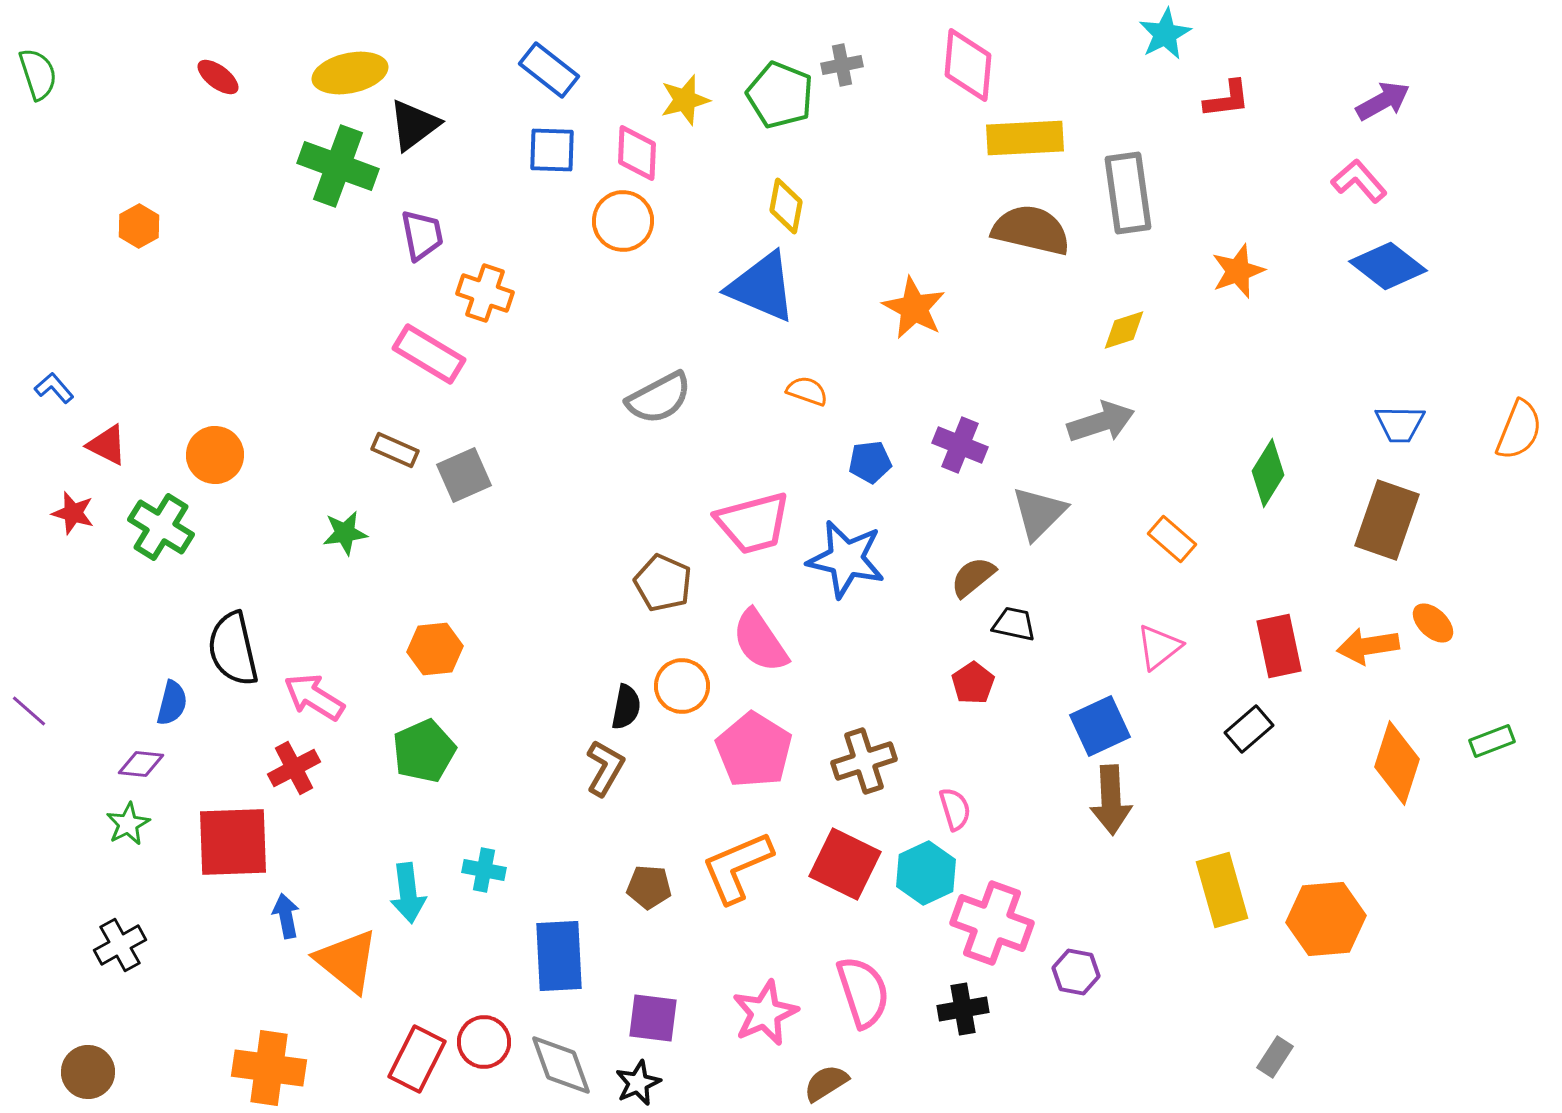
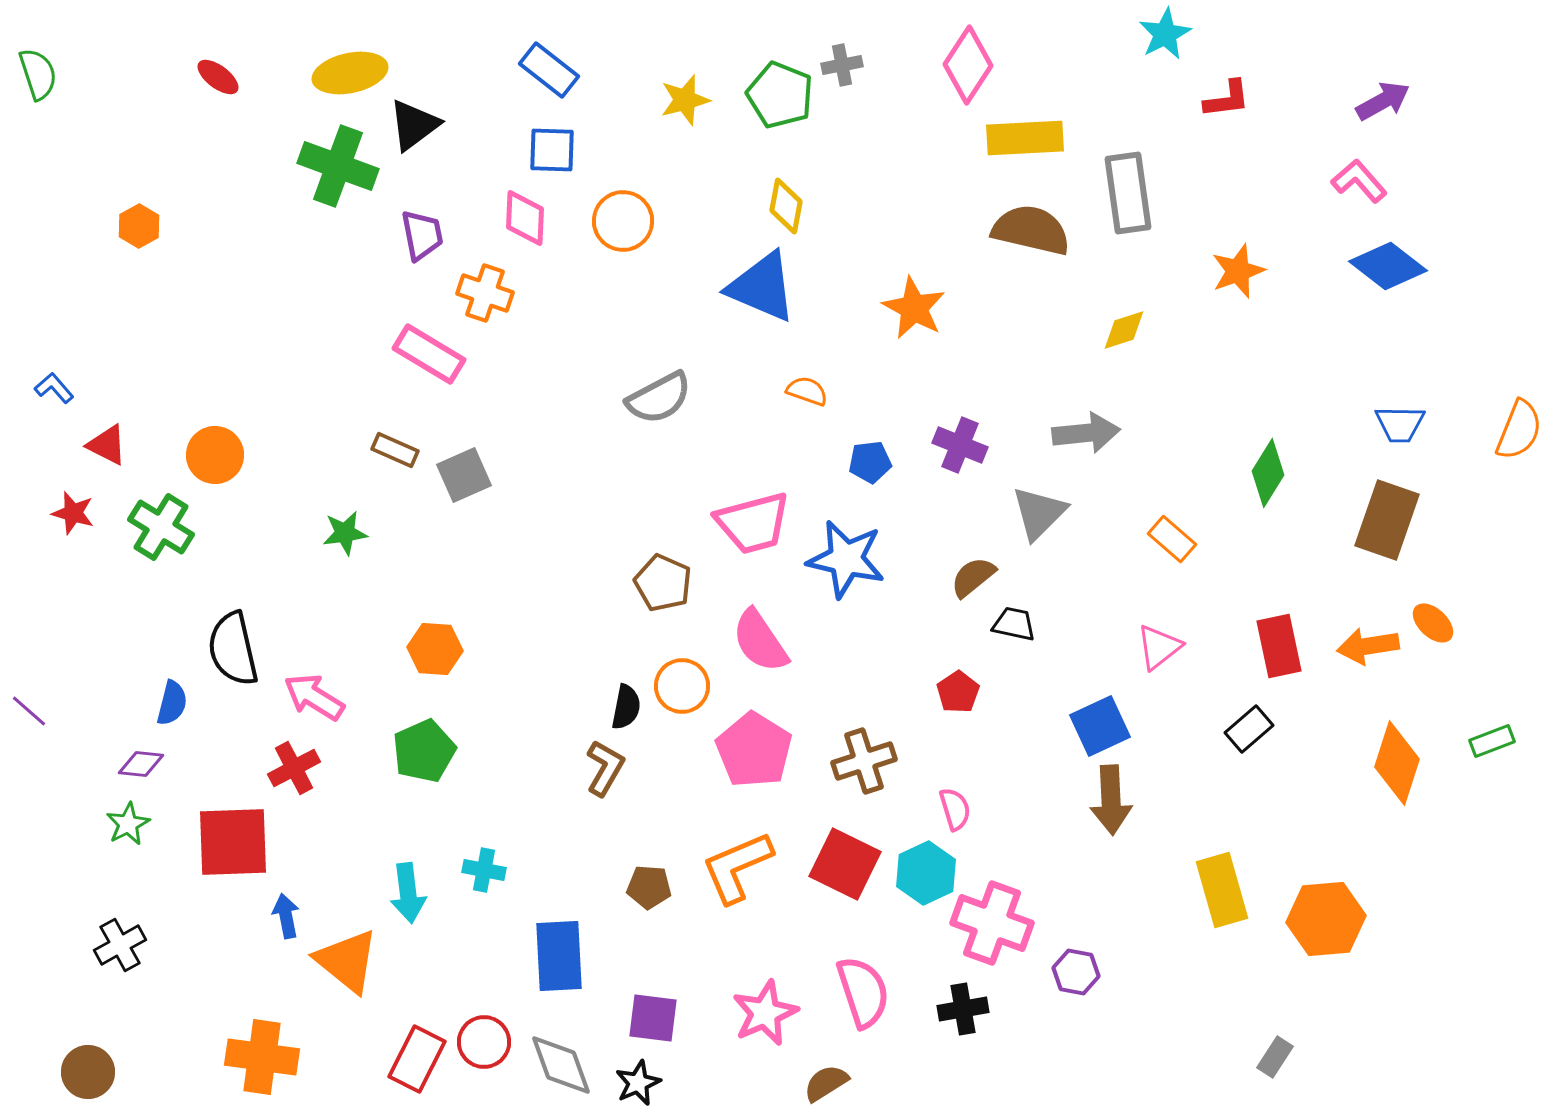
pink diamond at (968, 65): rotated 28 degrees clockwise
pink diamond at (637, 153): moved 112 px left, 65 px down
gray arrow at (1101, 422): moved 15 px left, 11 px down; rotated 12 degrees clockwise
orange hexagon at (435, 649): rotated 10 degrees clockwise
red pentagon at (973, 683): moved 15 px left, 9 px down
orange cross at (269, 1068): moved 7 px left, 11 px up
